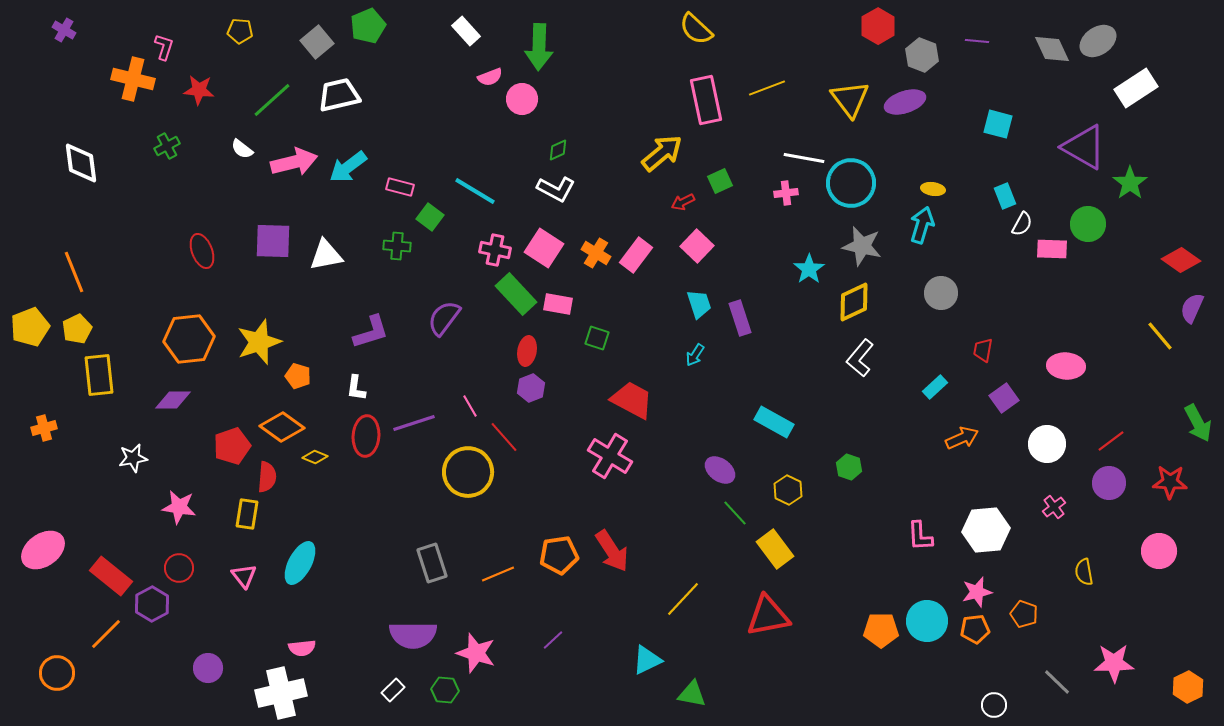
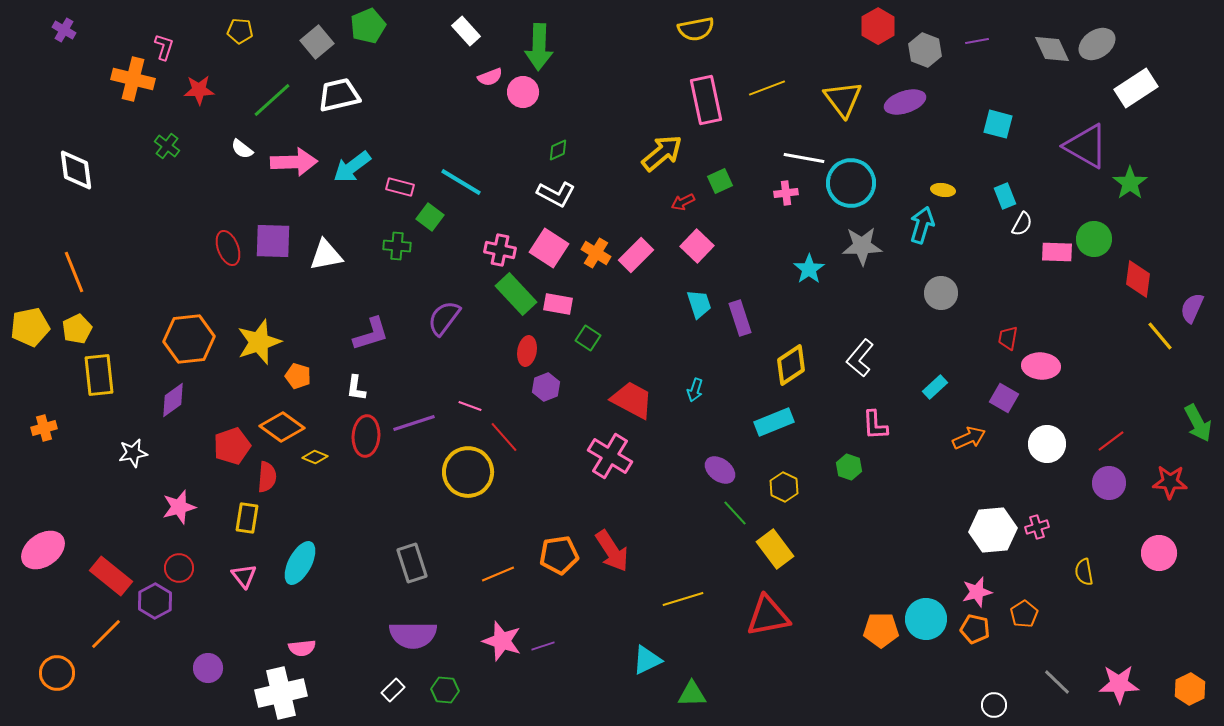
yellow semicircle at (696, 29): rotated 54 degrees counterclockwise
purple line at (977, 41): rotated 15 degrees counterclockwise
gray ellipse at (1098, 41): moved 1 px left, 3 px down
gray hexagon at (922, 55): moved 3 px right, 5 px up
red star at (199, 90): rotated 8 degrees counterclockwise
pink circle at (522, 99): moved 1 px right, 7 px up
yellow triangle at (850, 99): moved 7 px left
green cross at (167, 146): rotated 25 degrees counterclockwise
purple triangle at (1084, 147): moved 2 px right, 1 px up
pink arrow at (294, 162): rotated 12 degrees clockwise
white diamond at (81, 163): moved 5 px left, 7 px down
cyan arrow at (348, 167): moved 4 px right
white L-shape at (556, 189): moved 5 px down
yellow ellipse at (933, 189): moved 10 px right, 1 px down
cyan line at (475, 191): moved 14 px left, 9 px up
green circle at (1088, 224): moved 6 px right, 15 px down
gray star at (862, 246): rotated 15 degrees counterclockwise
pink square at (544, 248): moved 5 px right
pink rectangle at (1052, 249): moved 5 px right, 3 px down
pink cross at (495, 250): moved 5 px right
red ellipse at (202, 251): moved 26 px right, 3 px up
pink rectangle at (636, 255): rotated 8 degrees clockwise
red diamond at (1181, 260): moved 43 px left, 19 px down; rotated 63 degrees clockwise
yellow diamond at (854, 302): moved 63 px left, 63 px down; rotated 9 degrees counterclockwise
yellow pentagon at (30, 327): rotated 9 degrees clockwise
purple L-shape at (371, 332): moved 2 px down
green square at (597, 338): moved 9 px left; rotated 15 degrees clockwise
red trapezoid at (983, 350): moved 25 px right, 12 px up
cyan arrow at (695, 355): moved 35 px down; rotated 15 degrees counterclockwise
pink ellipse at (1066, 366): moved 25 px left
purple hexagon at (531, 388): moved 15 px right, 1 px up
purple square at (1004, 398): rotated 24 degrees counterclockwise
purple diamond at (173, 400): rotated 36 degrees counterclockwise
pink line at (470, 406): rotated 40 degrees counterclockwise
cyan rectangle at (774, 422): rotated 51 degrees counterclockwise
orange arrow at (962, 438): moved 7 px right
white star at (133, 458): moved 5 px up
yellow hexagon at (788, 490): moved 4 px left, 3 px up
pink star at (179, 507): rotated 24 degrees counterclockwise
pink cross at (1054, 507): moved 17 px left, 20 px down; rotated 20 degrees clockwise
yellow rectangle at (247, 514): moved 4 px down
white hexagon at (986, 530): moved 7 px right
pink L-shape at (920, 536): moved 45 px left, 111 px up
pink circle at (1159, 551): moved 2 px down
gray rectangle at (432, 563): moved 20 px left
yellow line at (683, 599): rotated 30 degrees clockwise
purple hexagon at (152, 604): moved 3 px right, 3 px up
orange pentagon at (1024, 614): rotated 20 degrees clockwise
cyan circle at (927, 621): moved 1 px left, 2 px up
orange pentagon at (975, 629): rotated 20 degrees clockwise
purple line at (553, 640): moved 10 px left, 6 px down; rotated 25 degrees clockwise
pink star at (476, 653): moved 26 px right, 12 px up
pink star at (1114, 663): moved 5 px right, 21 px down
orange hexagon at (1188, 687): moved 2 px right, 2 px down
green triangle at (692, 694): rotated 12 degrees counterclockwise
